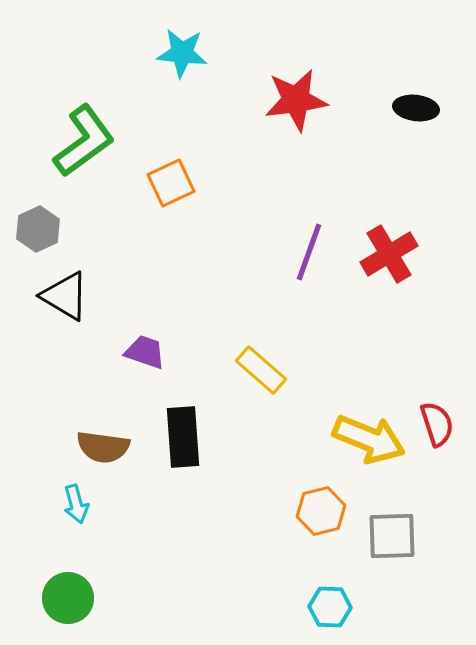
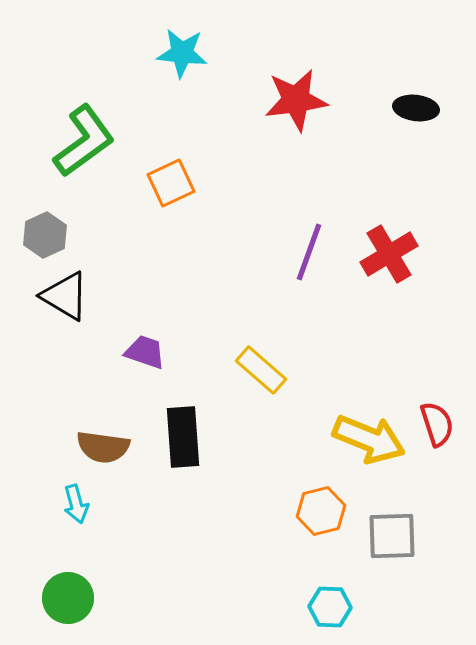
gray hexagon: moved 7 px right, 6 px down
